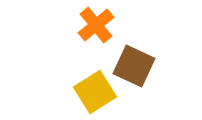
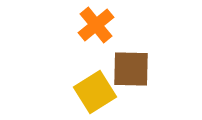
brown square: moved 3 px left, 3 px down; rotated 24 degrees counterclockwise
